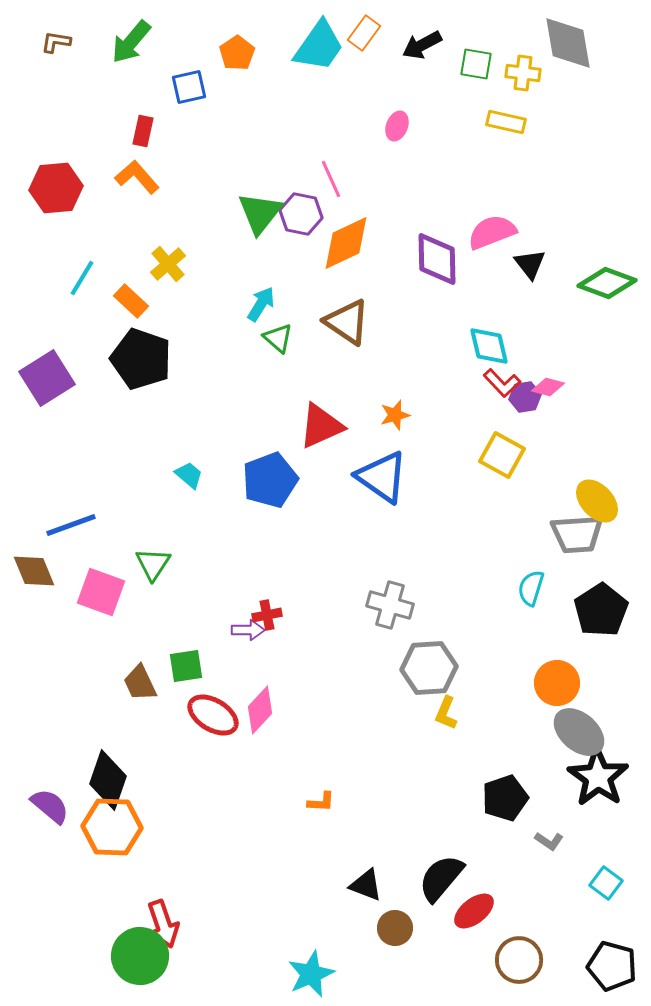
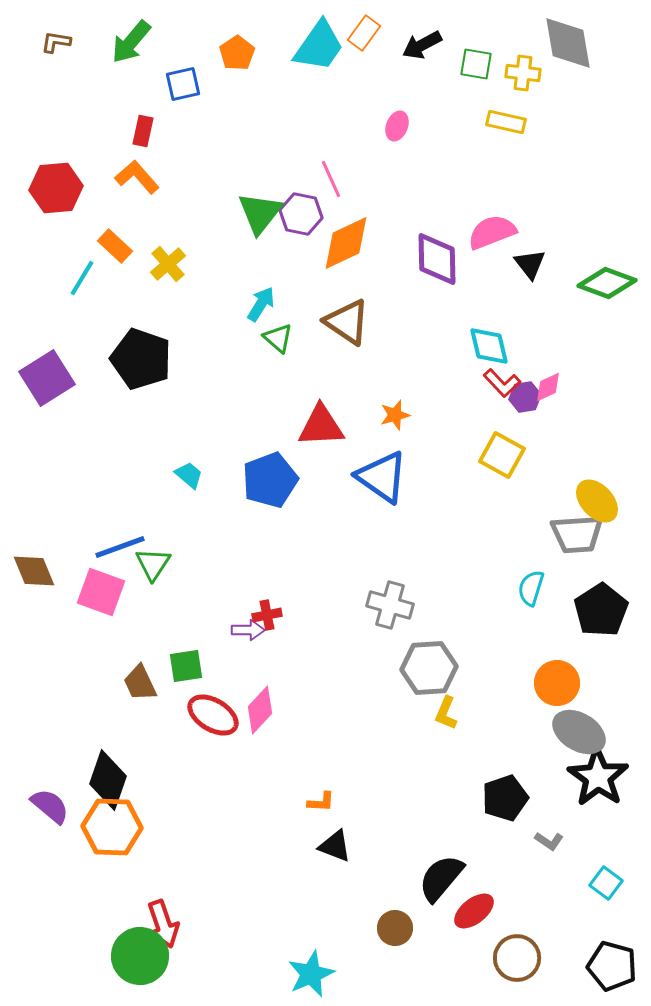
blue square at (189, 87): moved 6 px left, 3 px up
orange rectangle at (131, 301): moved 16 px left, 55 px up
pink diamond at (548, 387): rotated 40 degrees counterclockwise
red triangle at (321, 426): rotated 21 degrees clockwise
blue line at (71, 525): moved 49 px right, 22 px down
gray ellipse at (579, 732): rotated 10 degrees counterclockwise
black triangle at (366, 885): moved 31 px left, 39 px up
brown circle at (519, 960): moved 2 px left, 2 px up
